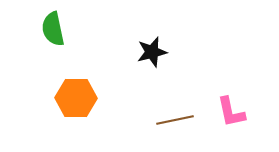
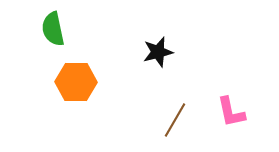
black star: moved 6 px right
orange hexagon: moved 16 px up
brown line: rotated 48 degrees counterclockwise
